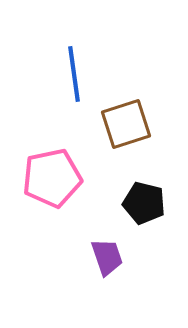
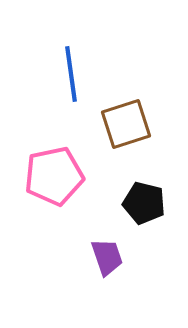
blue line: moved 3 px left
pink pentagon: moved 2 px right, 2 px up
